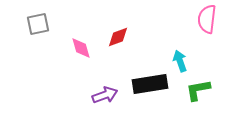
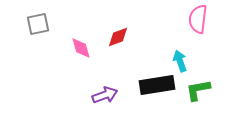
pink semicircle: moved 9 px left
black rectangle: moved 7 px right, 1 px down
